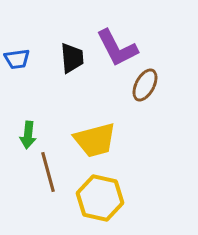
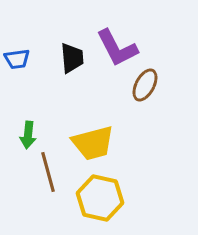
yellow trapezoid: moved 2 px left, 3 px down
